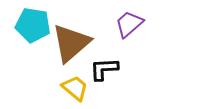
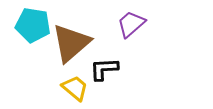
purple trapezoid: moved 2 px right
